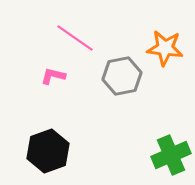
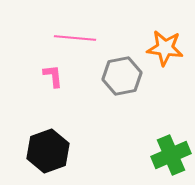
pink line: rotated 30 degrees counterclockwise
pink L-shape: rotated 70 degrees clockwise
